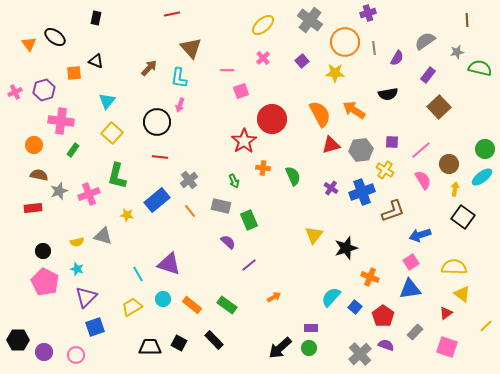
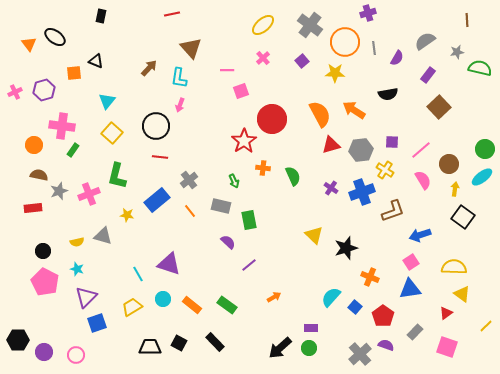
black rectangle at (96, 18): moved 5 px right, 2 px up
gray cross at (310, 20): moved 5 px down
pink cross at (61, 121): moved 1 px right, 5 px down
black circle at (157, 122): moved 1 px left, 4 px down
green rectangle at (249, 220): rotated 12 degrees clockwise
yellow triangle at (314, 235): rotated 24 degrees counterclockwise
blue square at (95, 327): moved 2 px right, 4 px up
black rectangle at (214, 340): moved 1 px right, 2 px down
